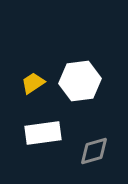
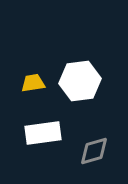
yellow trapezoid: rotated 25 degrees clockwise
